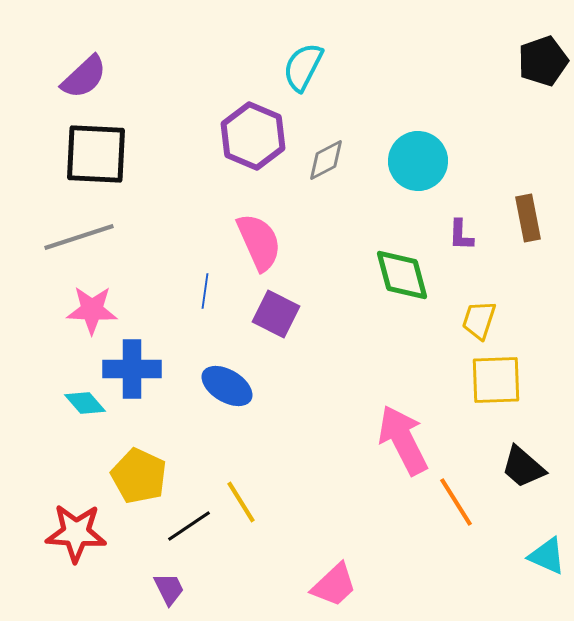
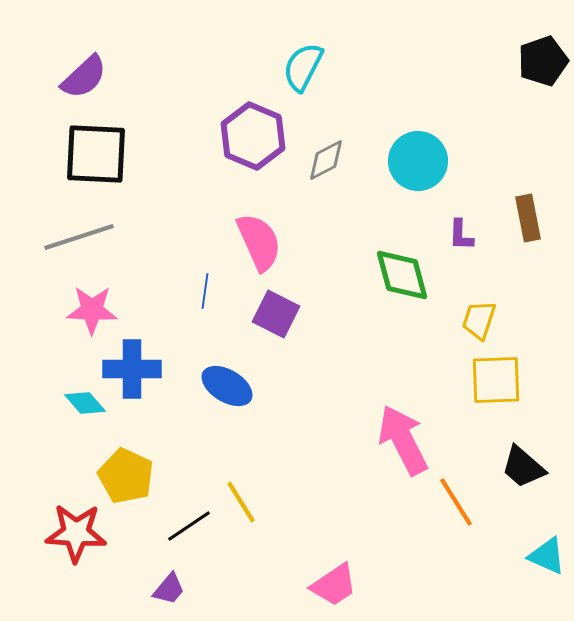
yellow pentagon: moved 13 px left
pink trapezoid: rotated 9 degrees clockwise
purple trapezoid: rotated 66 degrees clockwise
